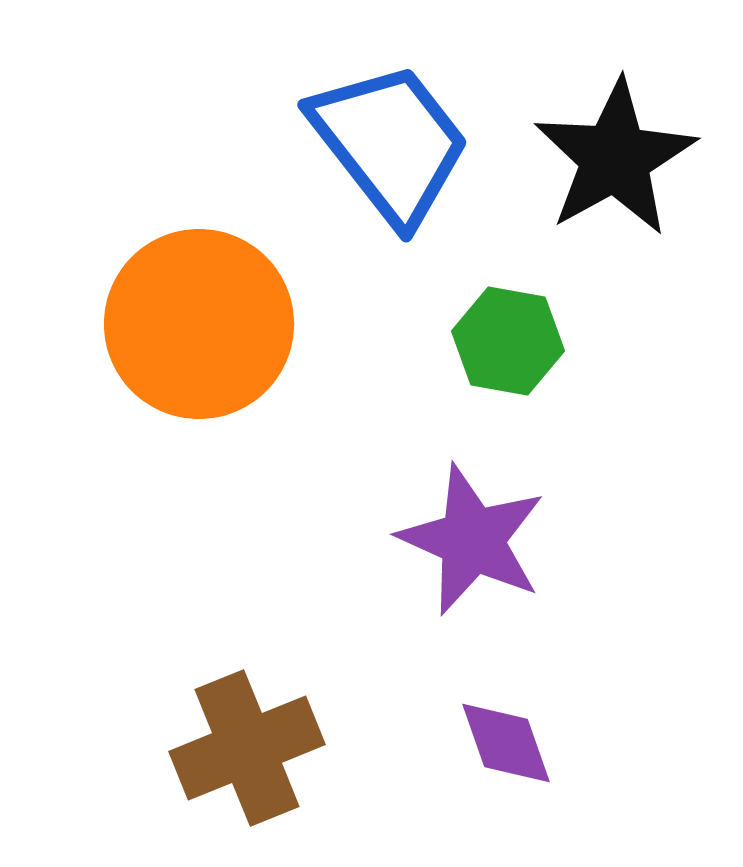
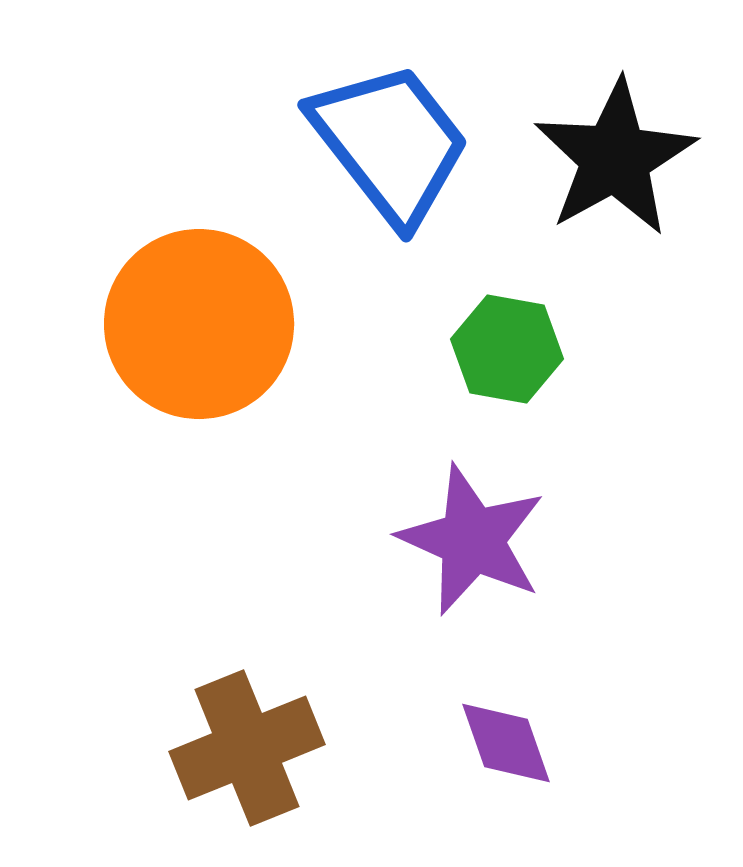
green hexagon: moved 1 px left, 8 px down
